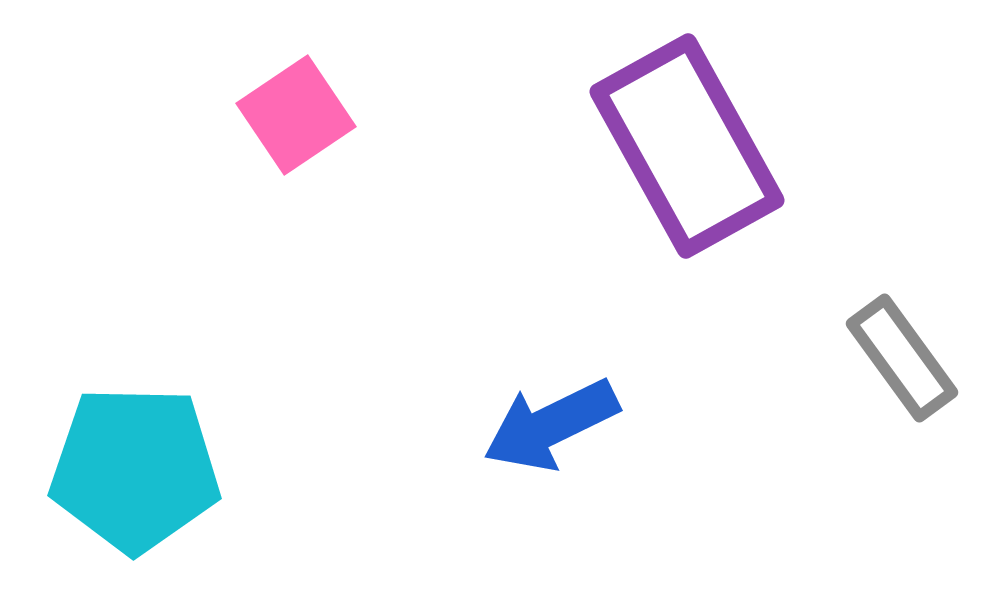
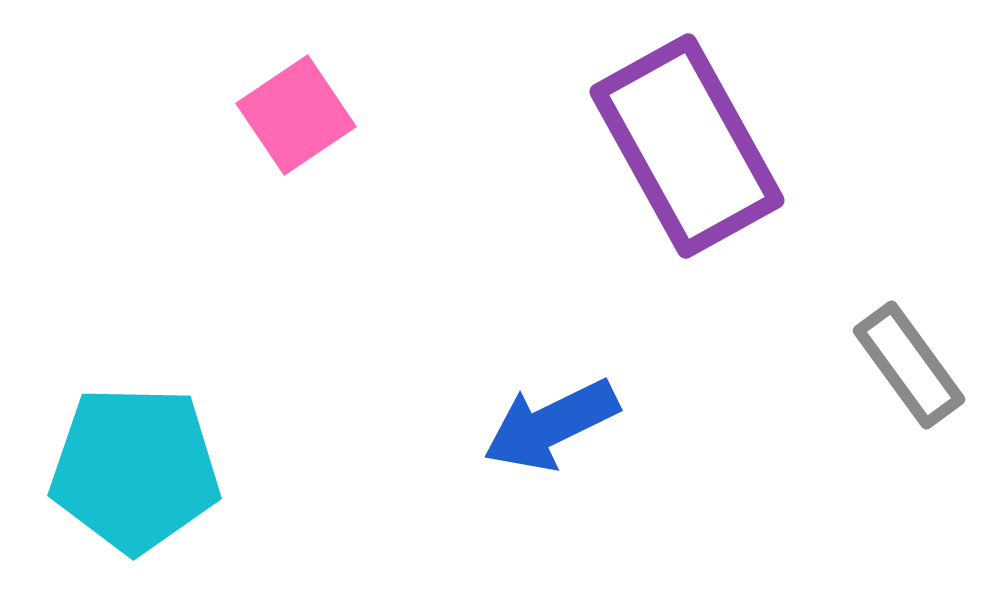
gray rectangle: moved 7 px right, 7 px down
